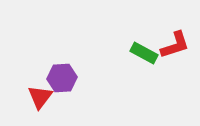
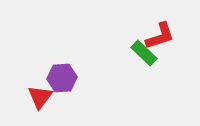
red L-shape: moved 15 px left, 9 px up
green rectangle: rotated 16 degrees clockwise
